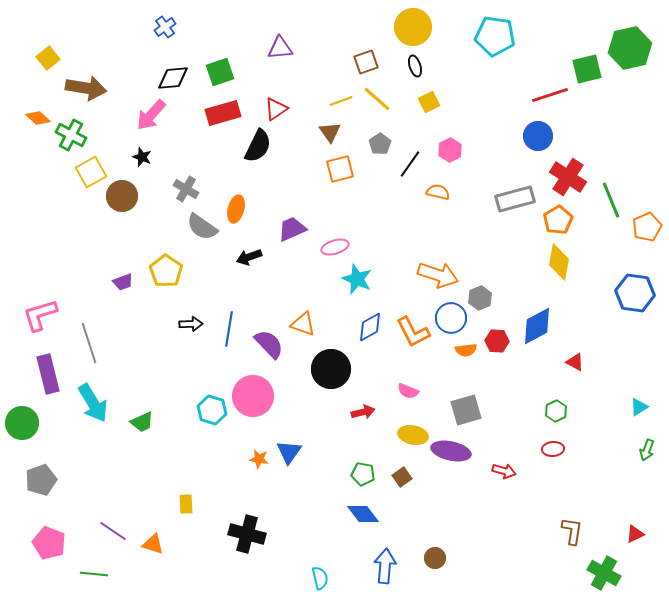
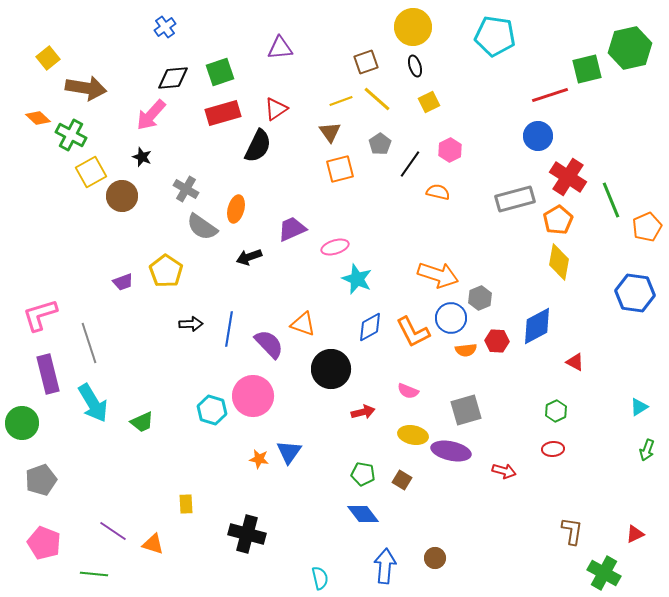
brown square at (402, 477): moved 3 px down; rotated 24 degrees counterclockwise
pink pentagon at (49, 543): moved 5 px left
